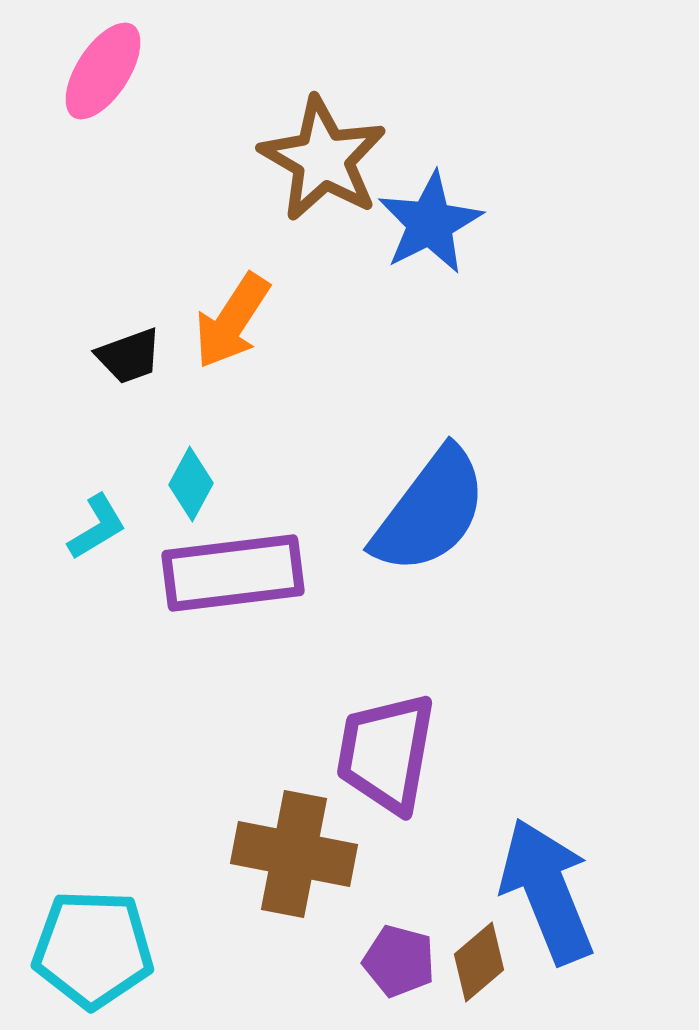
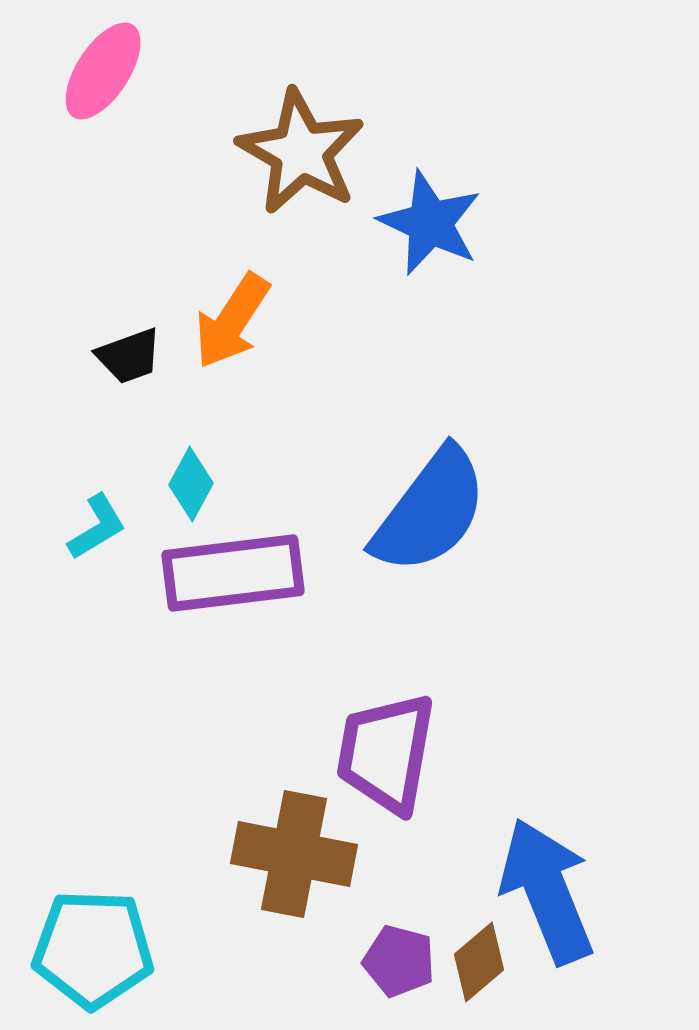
brown star: moved 22 px left, 7 px up
blue star: rotated 20 degrees counterclockwise
